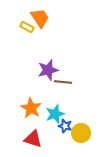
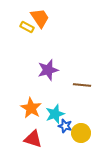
brown line: moved 19 px right, 3 px down
